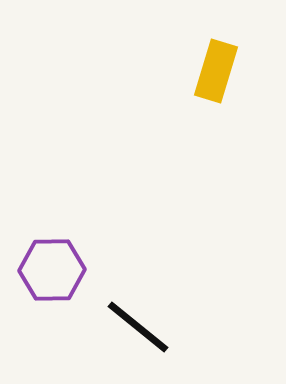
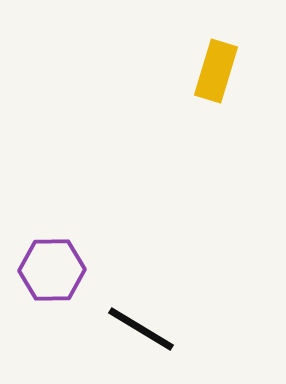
black line: moved 3 px right, 2 px down; rotated 8 degrees counterclockwise
